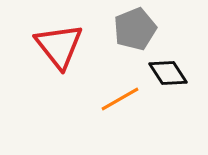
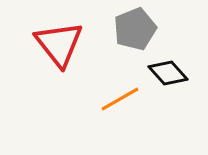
red triangle: moved 2 px up
black diamond: rotated 9 degrees counterclockwise
